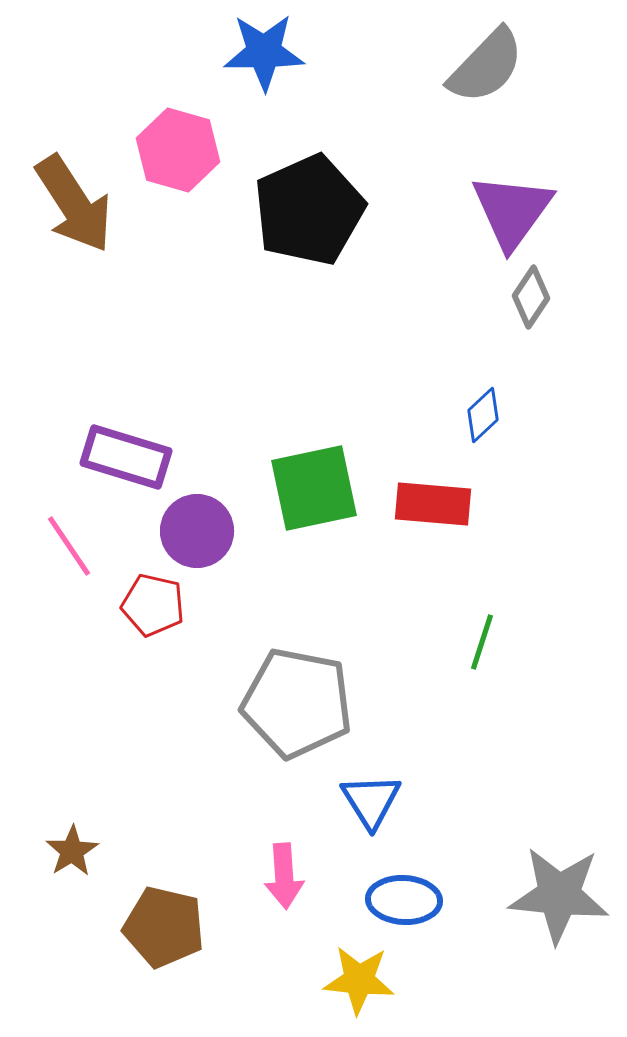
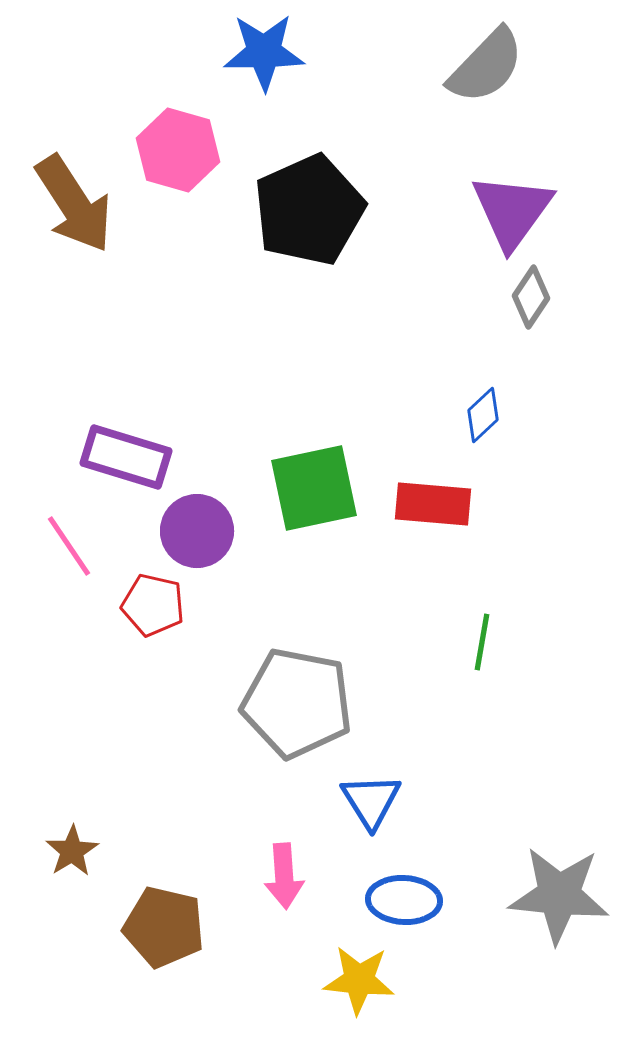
green line: rotated 8 degrees counterclockwise
